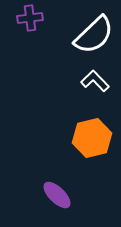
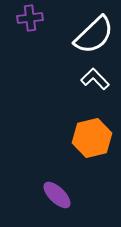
white L-shape: moved 2 px up
